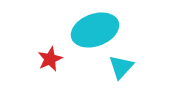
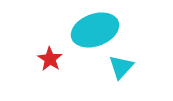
red star: rotated 15 degrees counterclockwise
